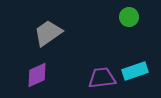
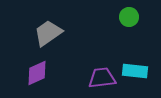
cyan rectangle: rotated 25 degrees clockwise
purple diamond: moved 2 px up
